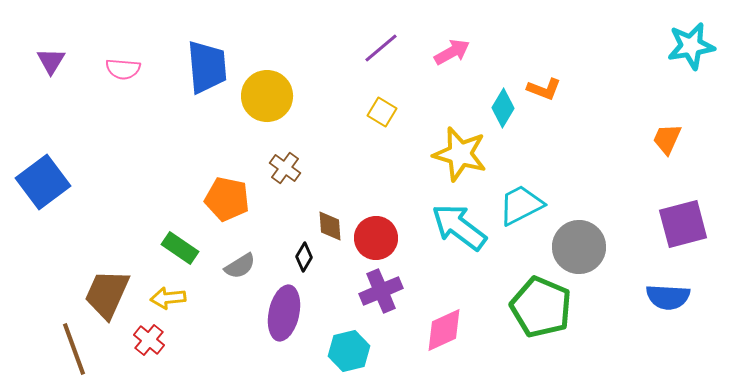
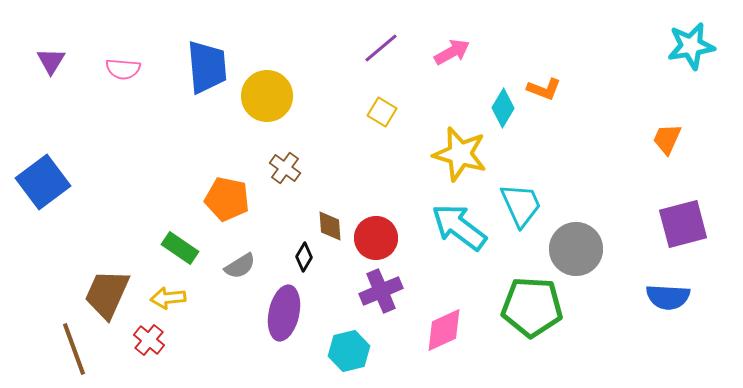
cyan trapezoid: rotated 93 degrees clockwise
gray circle: moved 3 px left, 2 px down
green pentagon: moved 9 px left; rotated 20 degrees counterclockwise
